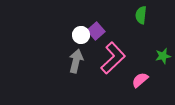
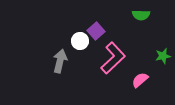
green semicircle: rotated 96 degrees counterclockwise
white circle: moved 1 px left, 6 px down
gray arrow: moved 16 px left
